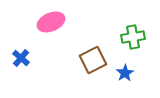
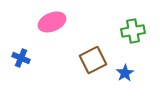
pink ellipse: moved 1 px right
green cross: moved 6 px up
blue cross: rotated 18 degrees counterclockwise
